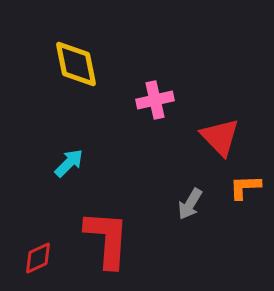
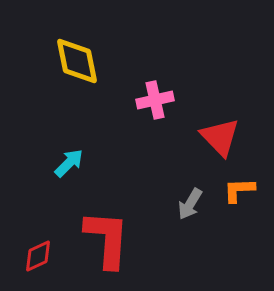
yellow diamond: moved 1 px right, 3 px up
orange L-shape: moved 6 px left, 3 px down
red diamond: moved 2 px up
